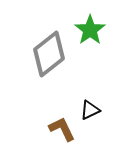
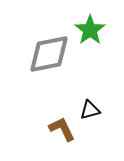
gray diamond: rotated 27 degrees clockwise
black triangle: rotated 10 degrees clockwise
